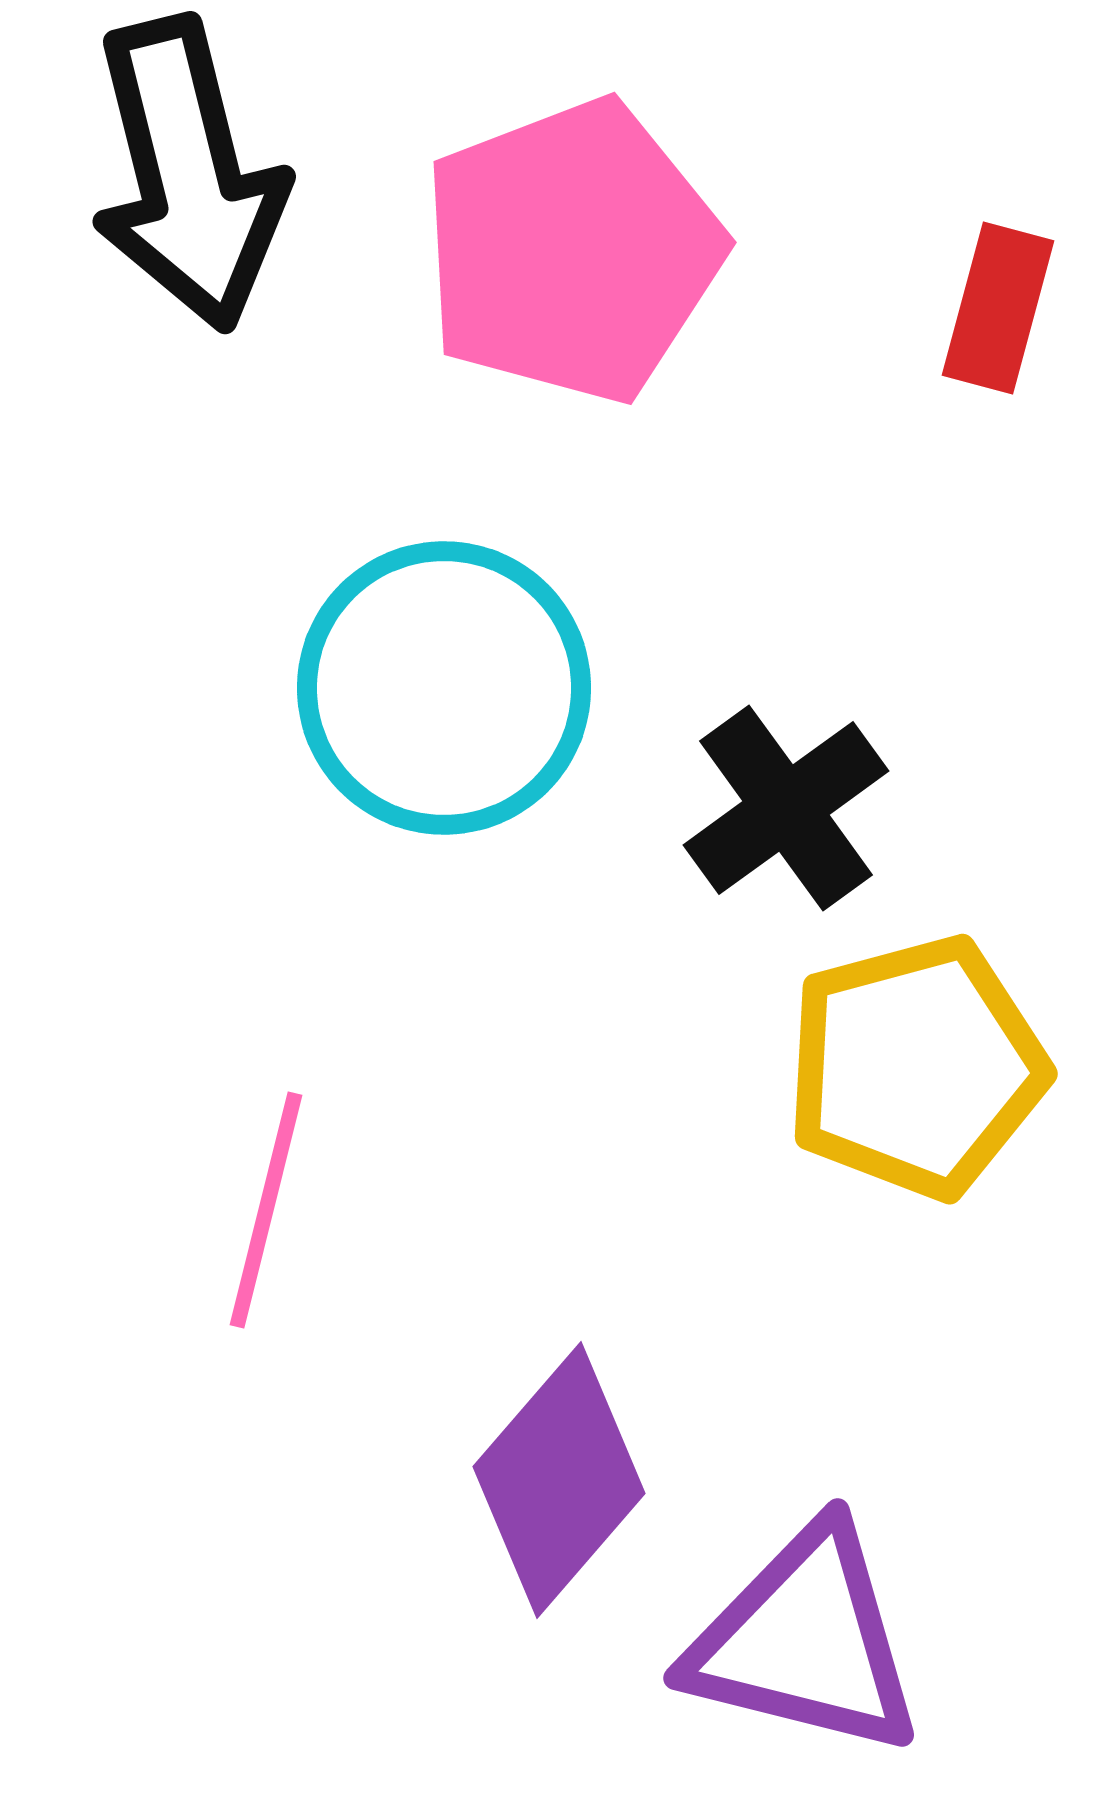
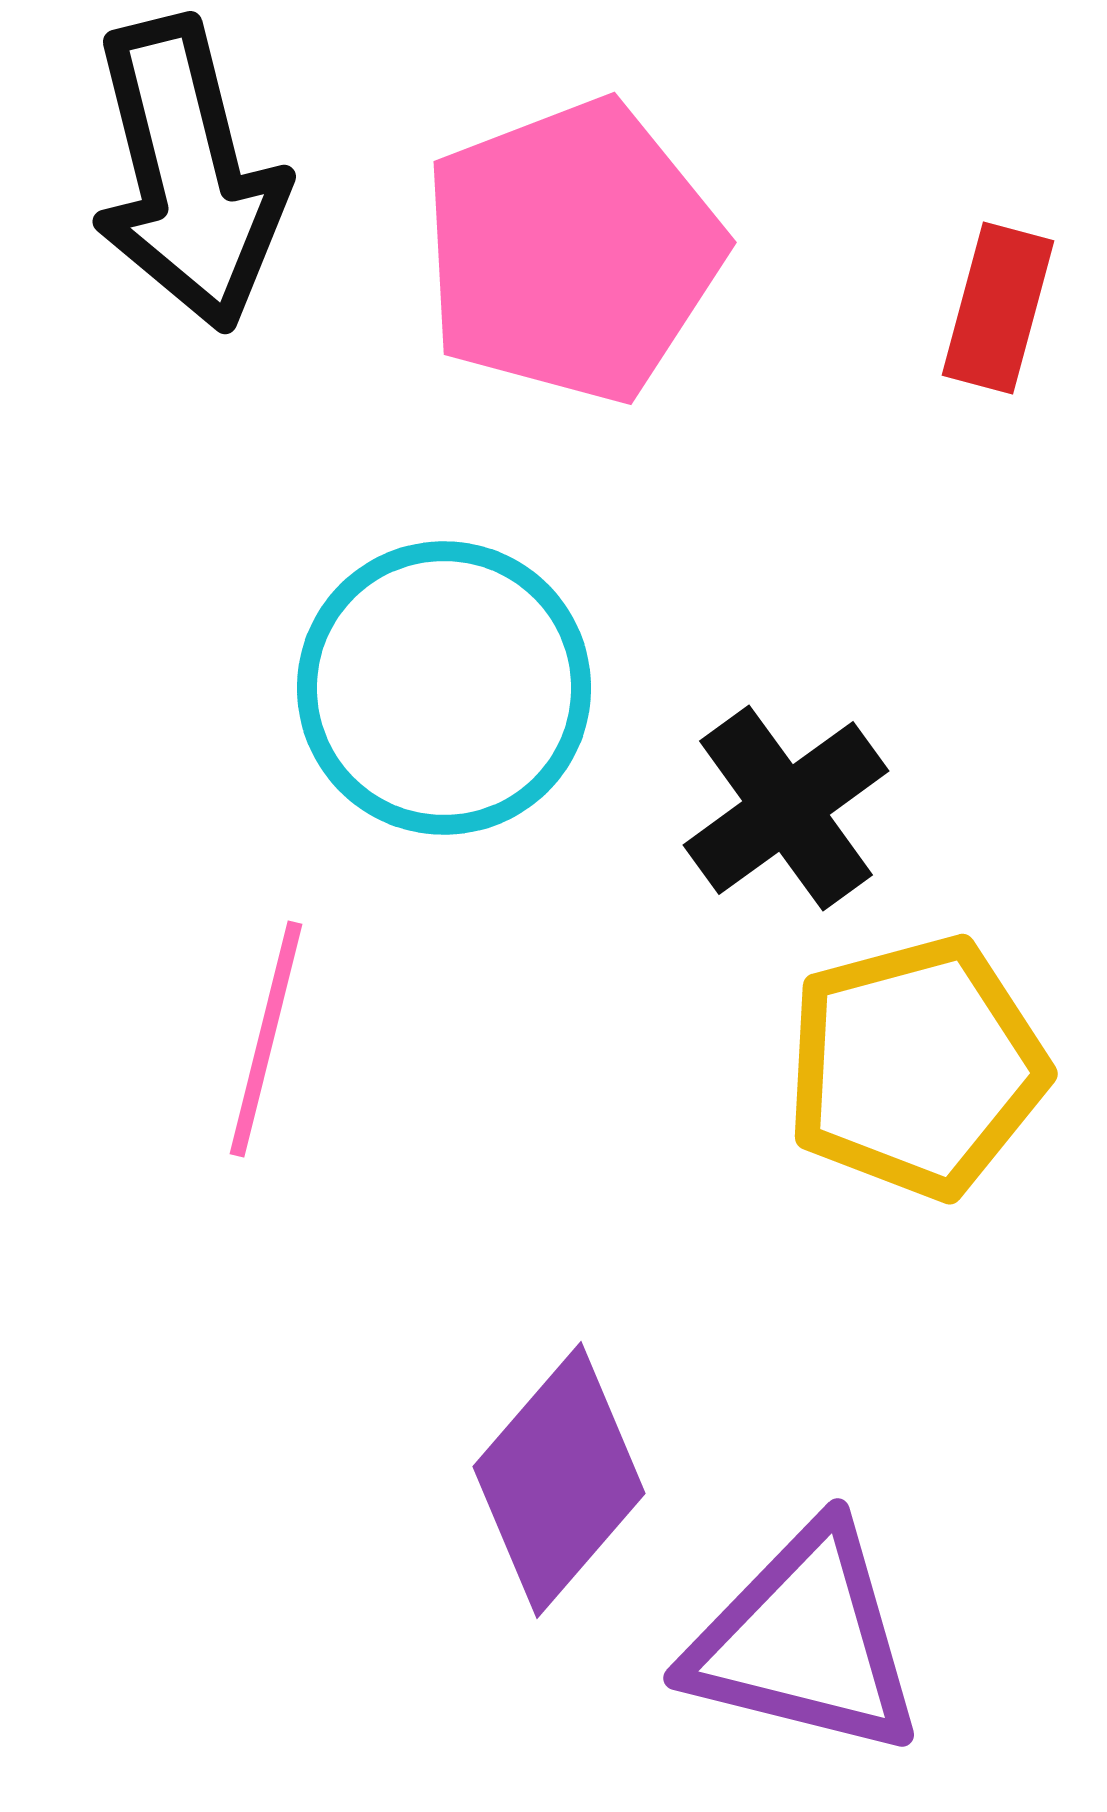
pink line: moved 171 px up
